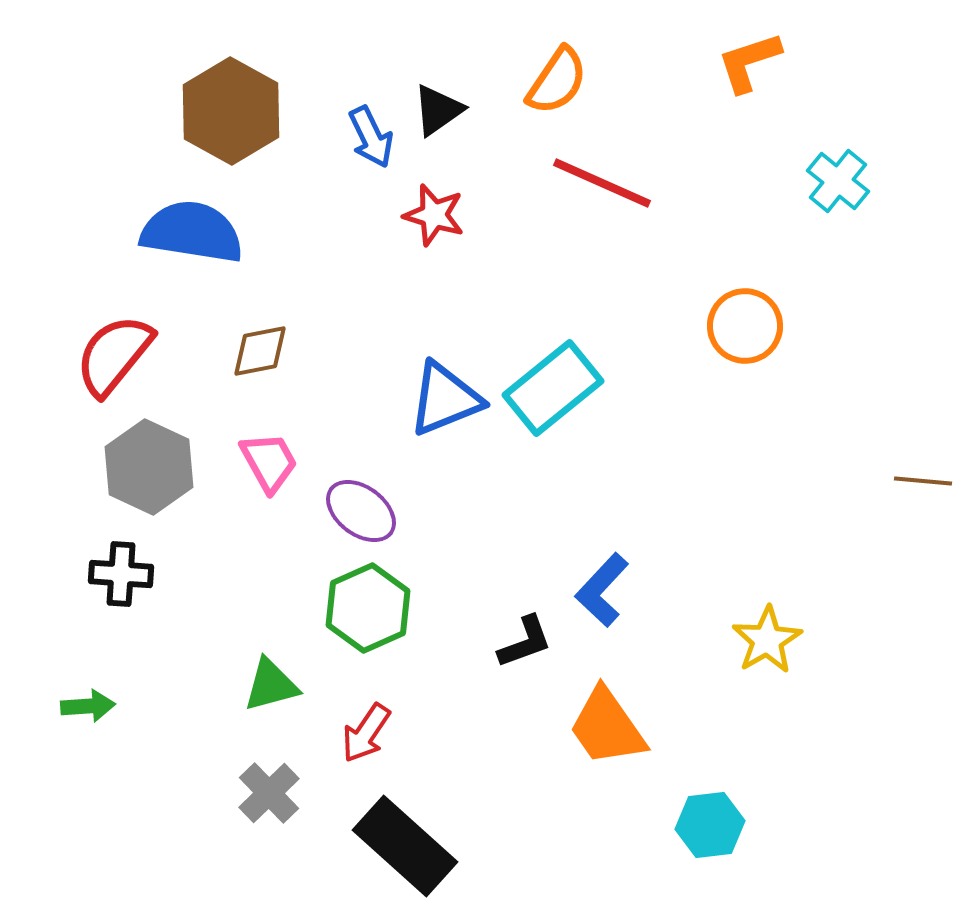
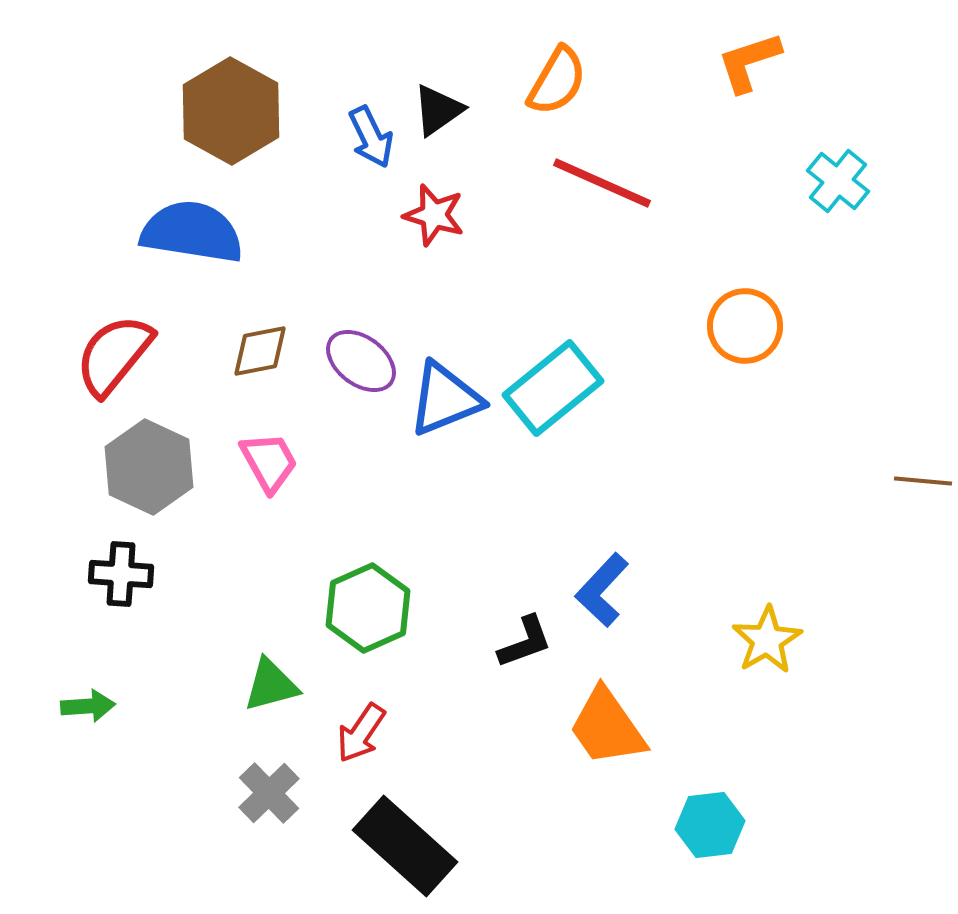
orange semicircle: rotated 4 degrees counterclockwise
purple ellipse: moved 150 px up
red arrow: moved 5 px left
